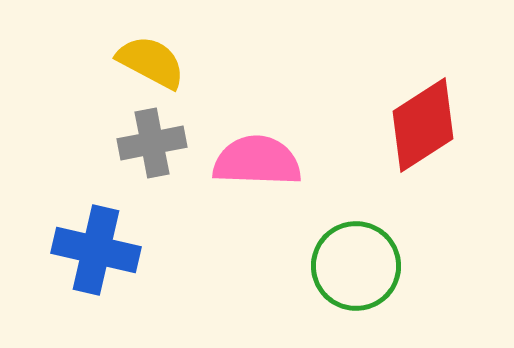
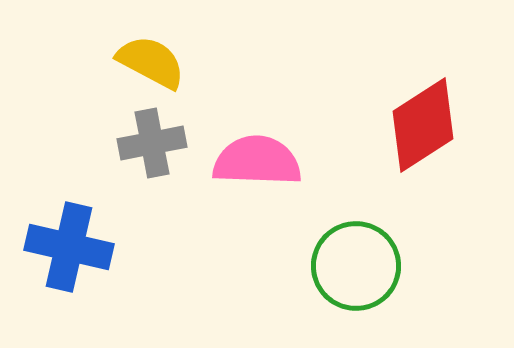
blue cross: moved 27 px left, 3 px up
